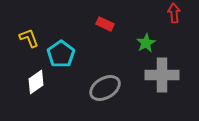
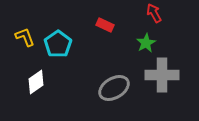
red arrow: moved 20 px left; rotated 24 degrees counterclockwise
red rectangle: moved 1 px down
yellow L-shape: moved 4 px left, 1 px up
cyan pentagon: moved 3 px left, 10 px up
gray ellipse: moved 9 px right
